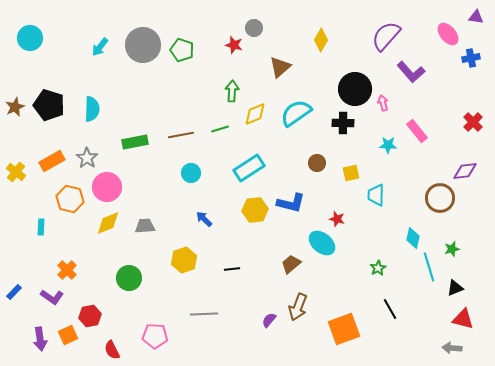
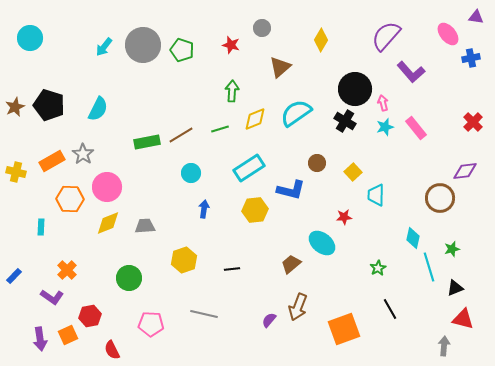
gray circle at (254, 28): moved 8 px right
red star at (234, 45): moved 3 px left
cyan arrow at (100, 47): moved 4 px right
cyan semicircle at (92, 109): moved 6 px right; rotated 25 degrees clockwise
yellow diamond at (255, 114): moved 5 px down
black cross at (343, 123): moved 2 px right, 2 px up; rotated 30 degrees clockwise
pink rectangle at (417, 131): moved 1 px left, 3 px up
brown line at (181, 135): rotated 20 degrees counterclockwise
green rectangle at (135, 142): moved 12 px right
cyan star at (388, 145): moved 3 px left, 18 px up; rotated 18 degrees counterclockwise
gray star at (87, 158): moved 4 px left, 4 px up
yellow cross at (16, 172): rotated 24 degrees counterclockwise
yellow square at (351, 173): moved 2 px right, 1 px up; rotated 30 degrees counterclockwise
orange hexagon at (70, 199): rotated 12 degrees counterclockwise
blue L-shape at (291, 203): moved 13 px up
blue arrow at (204, 219): moved 10 px up; rotated 54 degrees clockwise
red star at (337, 219): moved 7 px right, 2 px up; rotated 21 degrees counterclockwise
blue rectangle at (14, 292): moved 16 px up
gray line at (204, 314): rotated 16 degrees clockwise
pink pentagon at (155, 336): moved 4 px left, 12 px up
gray arrow at (452, 348): moved 8 px left, 2 px up; rotated 90 degrees clockwise
